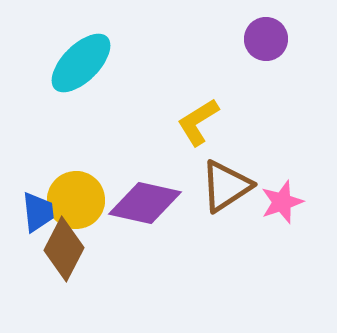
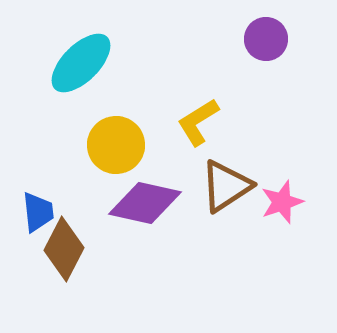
yellow circle: moved 40 px right, 55 px up
